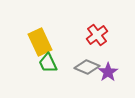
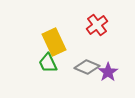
red cross: moved 10 px up
yellow rectangle: moved 14 px right
